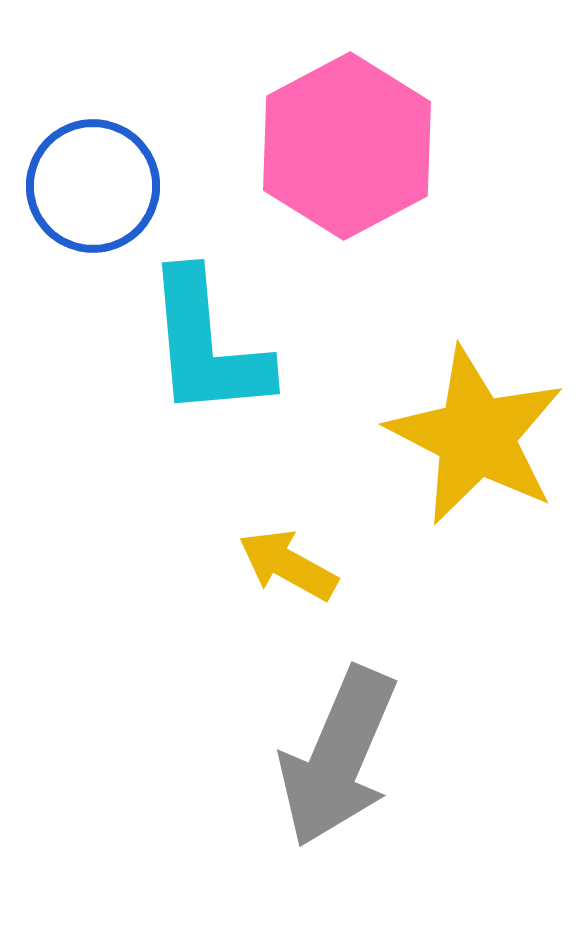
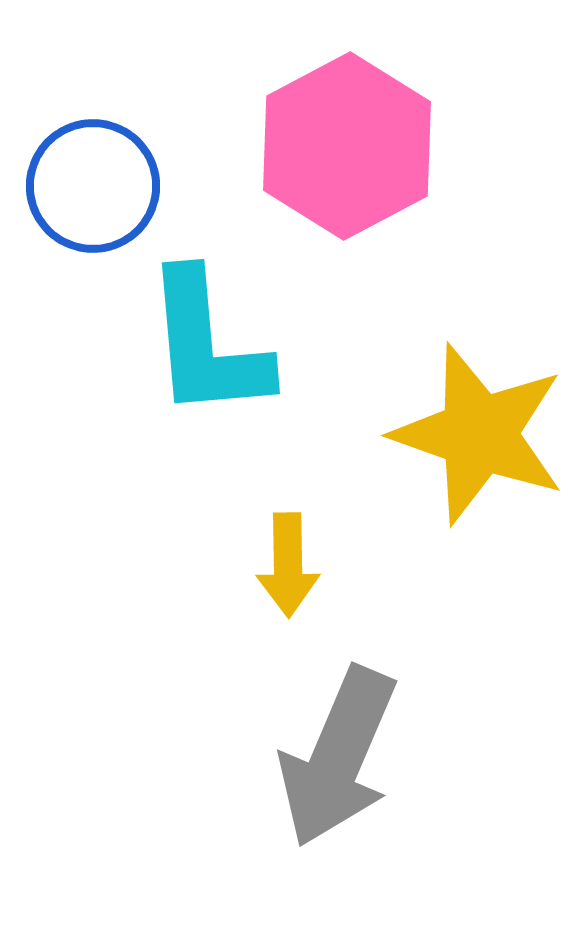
yellow star: moved 3 px right, 2 px up; rotated 8 degrees counterclockwise
yellow arrow: rotated 120 degrees counterclockwise
